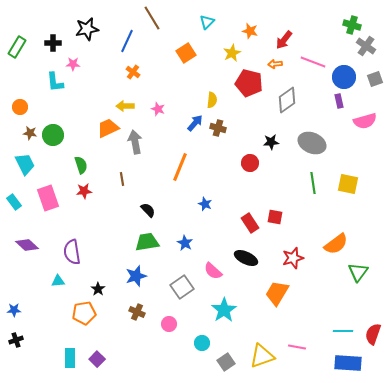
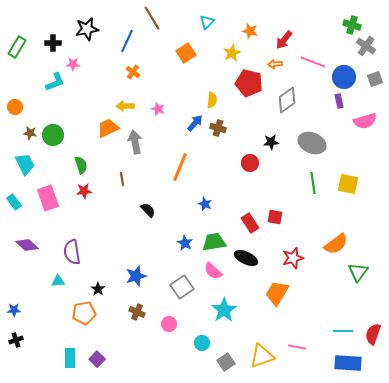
cyan L-shape at (55, 82): rotated 105 degrees counterclockwise
orange circle at (20, 107): moved 5 px left
green trapezoid at (147, 242): moved 67 px right
